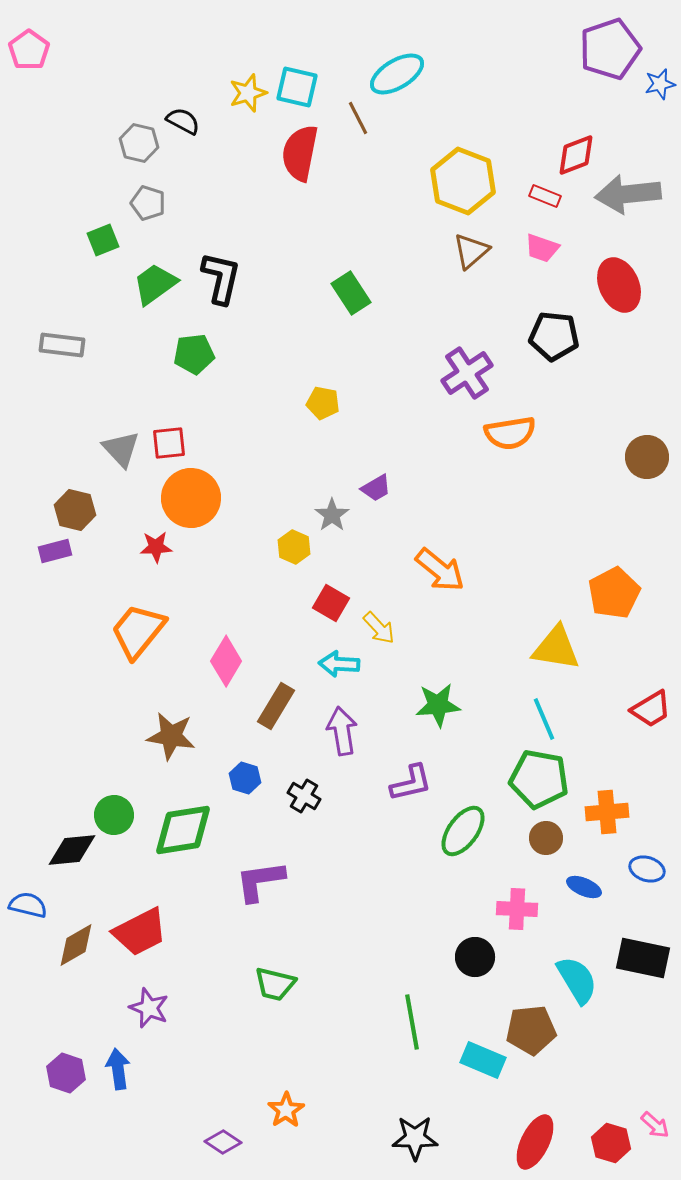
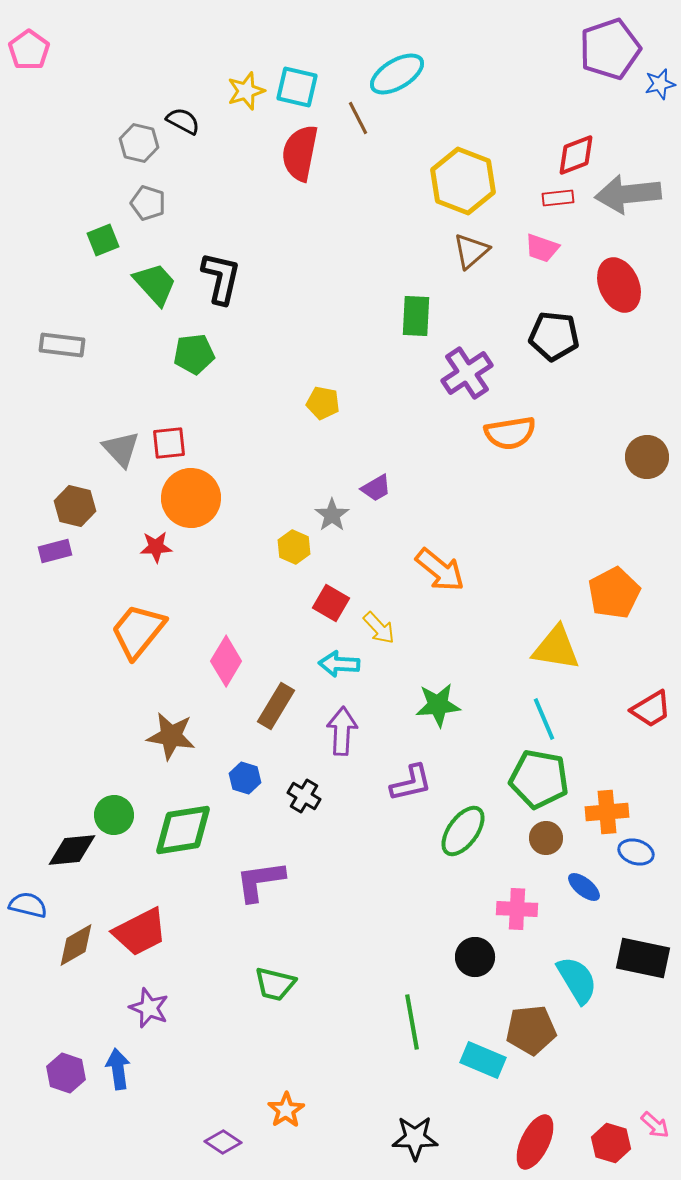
yellow star at (248, 93): moved 2 px left, 2 px up
red rectangle at (545, 196): moved 13 px right, 2 px down; rotated 28 degrees counterclockwise
green trapezoid at (155, 284): rotated 84 degrees clockwise
green rectangle at (351, 293): moved 65 px right, 23 px down; rotated 36 degrees clockwise
brown hexagon at (75, 510): moved 4 px up
purple arrow at (342, 731): rotated 12 degrees clockwise
blue ellipse at (647, 869): moved 11 px left, 17 px up
blue ellipse at (584, 887): rotated 16 degrees clockwise
